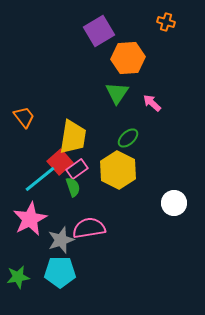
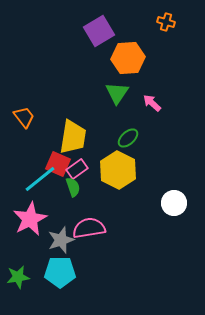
red square: moved 2 px left, 2 px down; rotated 25 degrees counterclockwise
